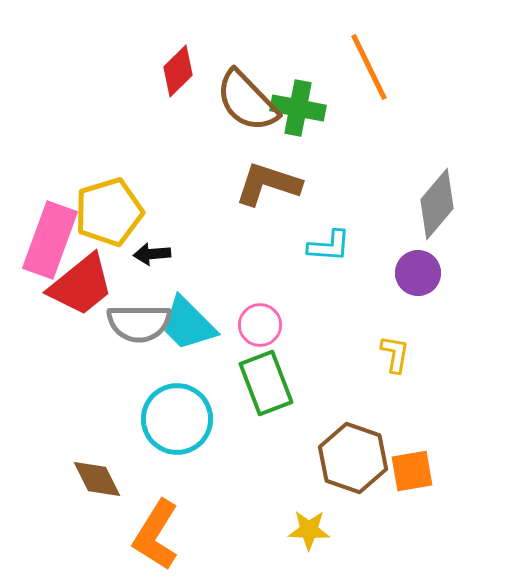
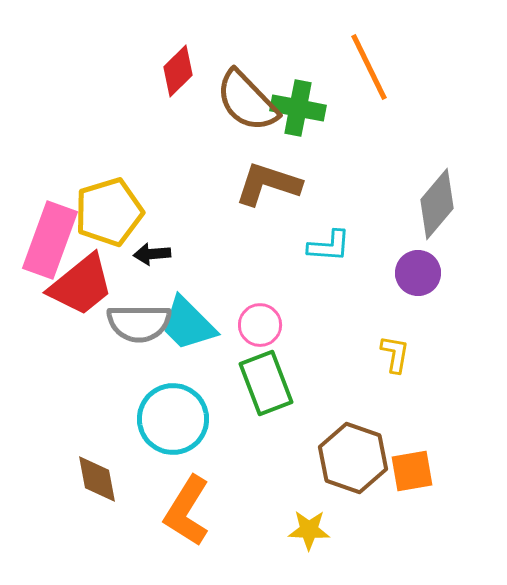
cyan circle: moved 4 px left
brown diamond: rotated 16 degrees clockwise
orange L-shape: moved 31 px right, 24 px up
